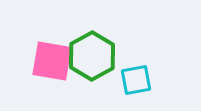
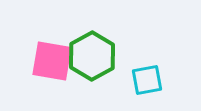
cyan square: moved 11 px right
